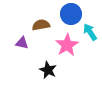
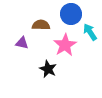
brown semicircle: rotated 12 degrees clockwise
pink star: moved 2 px left
black star: moved 1 px up
